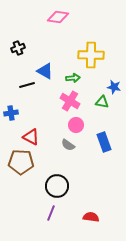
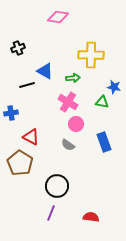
pink cross: moved 2 px left, 1 px down
pink circle: moved 1 px up
brown pentagon: moved 1 px left, 1 px down; rotated 30 degrees clockwise
